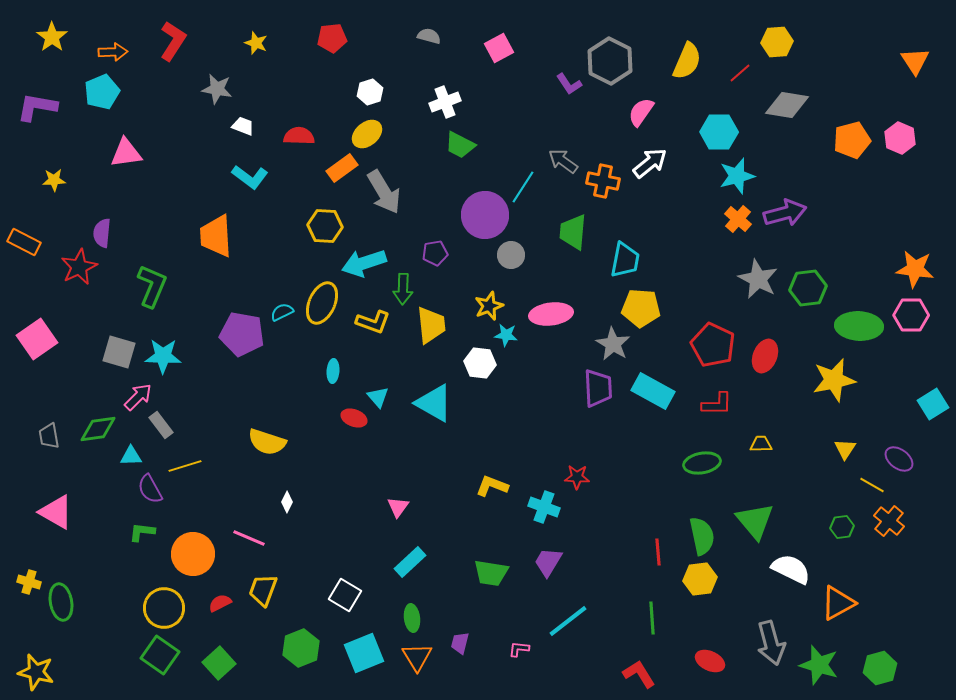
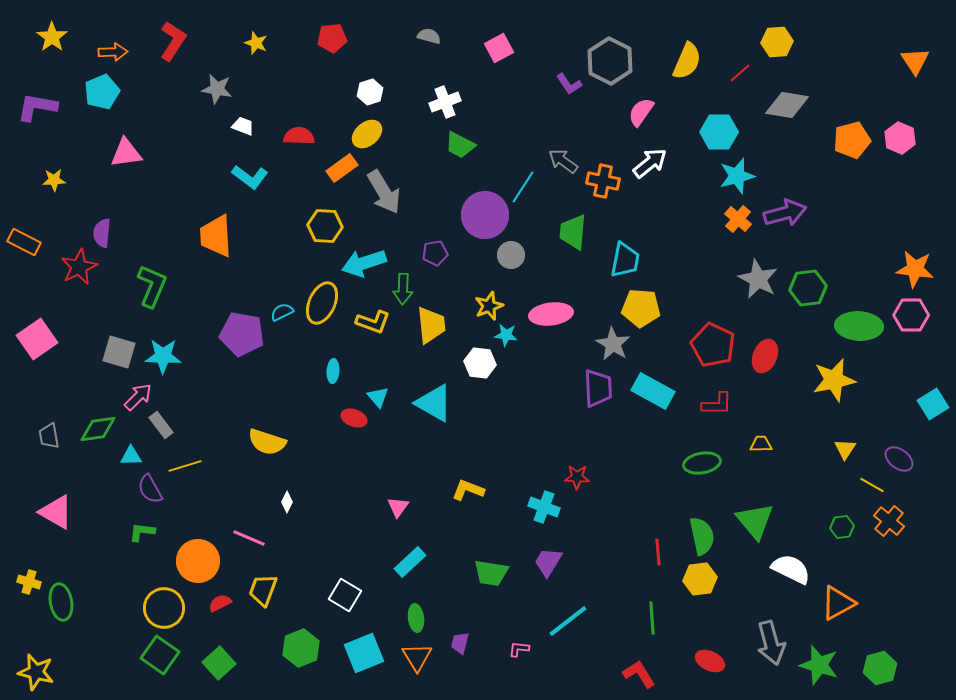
yellow L-shape at (492, 486): moved 24 px left, 4 px down
orange circle at (193, 554): moved 5 px right, 7 px down
green ellipse at (412, 618): moved 4 px right
